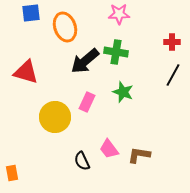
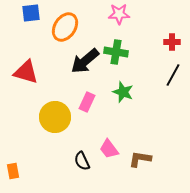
orange ellipse: rotated 52 degrees clockwise
brown L-shape: moved 1 px right, 4 px down
orange rectangle: moved 1 px right, 2 px up
